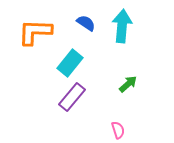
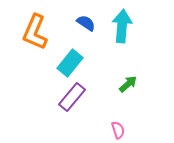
orange L-shape: rotated 69 degrees counterclockwise
